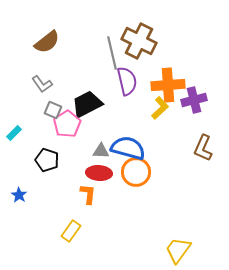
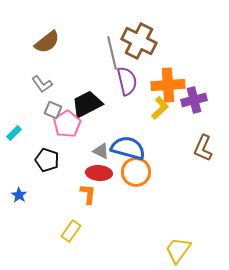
gray triangle: rotated 24 degrees clockwise
